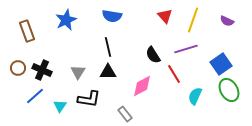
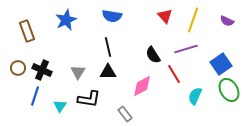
blue line: rotated 30 degrees counterclockwise
